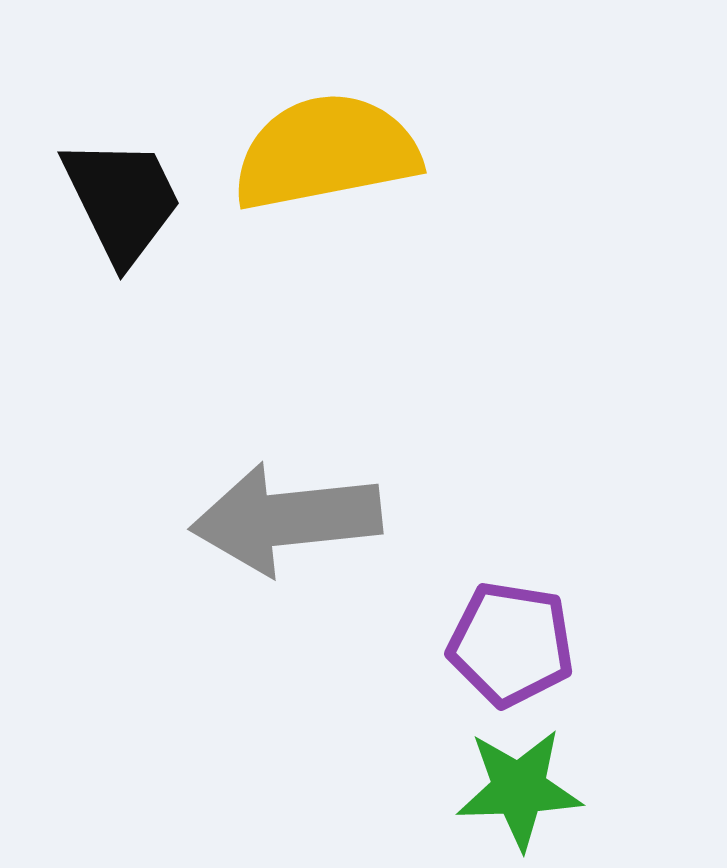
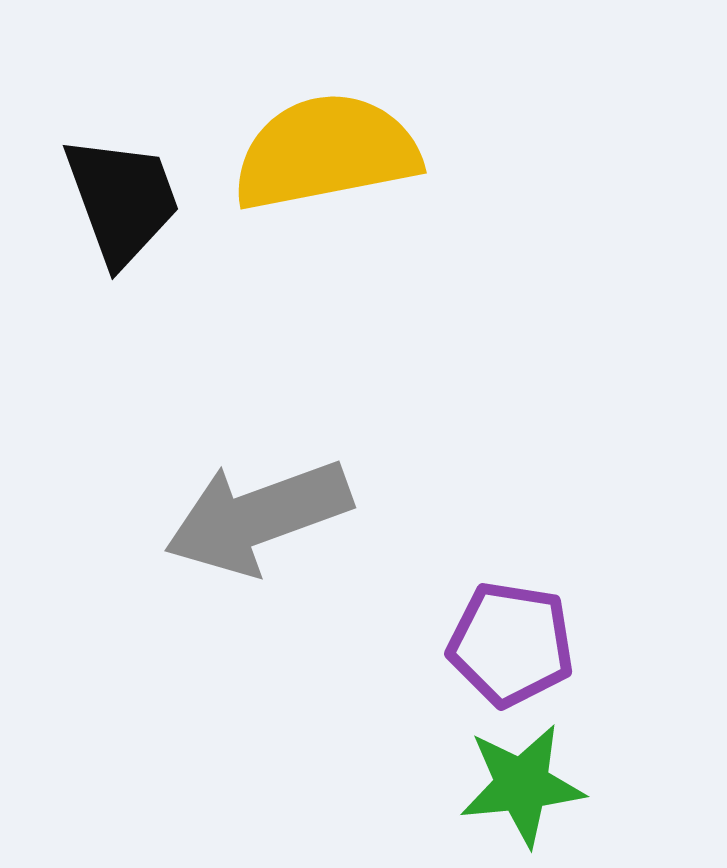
black trapezoid: rotated 6 degrees clockwise
gray arrow: moved 28 px left, 2 px up; rotated 14 degrees counterclockwise
green star: moved 3 px right, 4 px up; rotated 4 degrees counterclockwise
